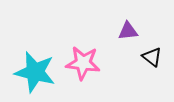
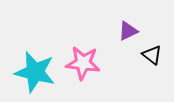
purple triangle: rotated 20 degrees counterclockwise
black triangle: moved 2 px up
